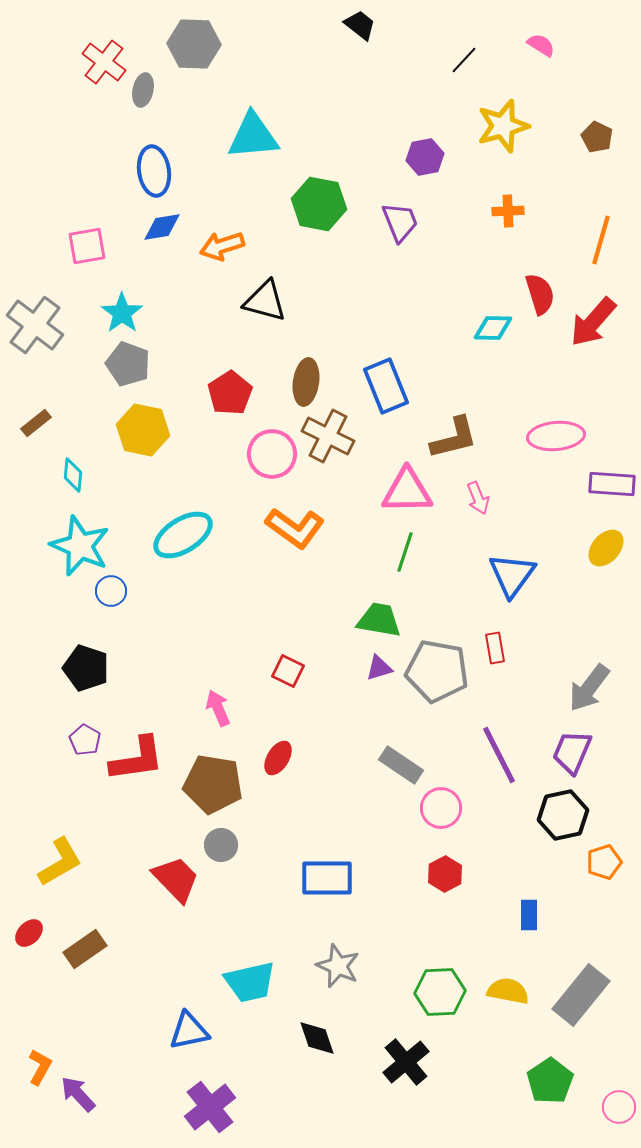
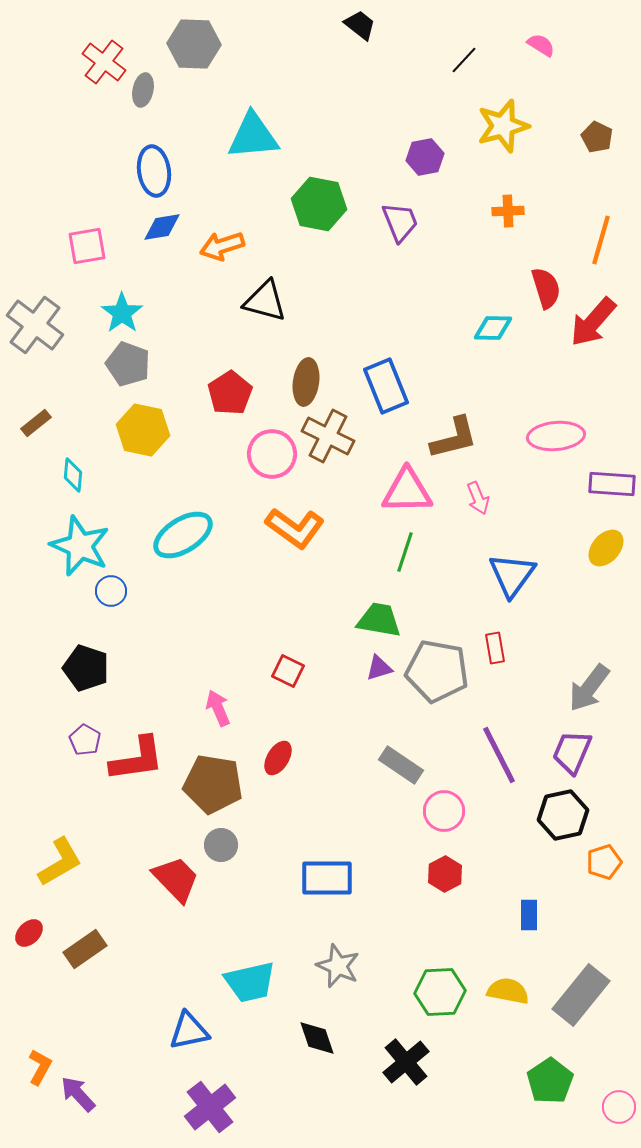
red semicircle at (540, 294): moved 6 px right, 6 px up
pink circle at (441, 808): moved 3 px right, 3 px down
